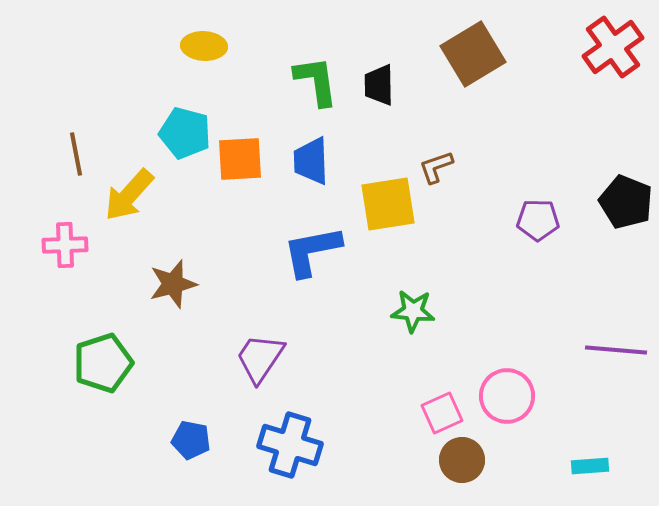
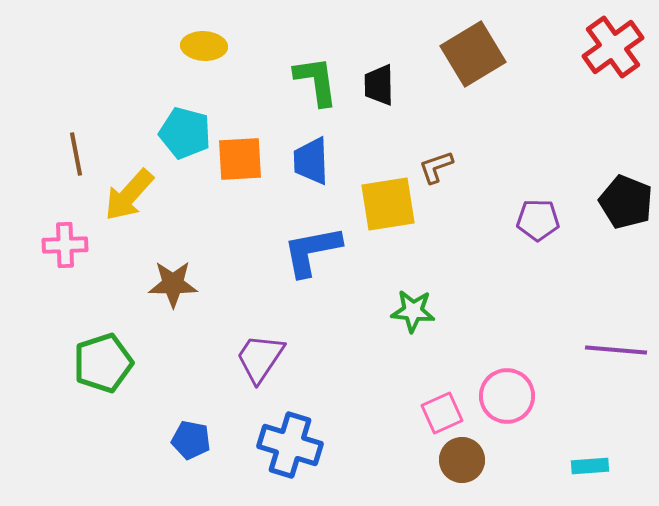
brown star: rotated 15 degrees clockwise
